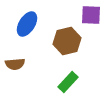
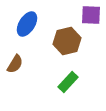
brown semicircle: rotated 54 degrees counterclockwise
